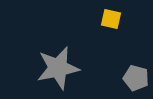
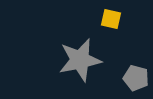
gray star: moved 22 px right, 8 px up
